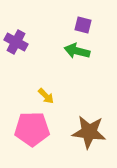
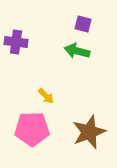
purple square: moved 1 px up
purple cross: rotated 20 degrees counterclockwise
brown star: rotated 28 degrees counterclockwise
